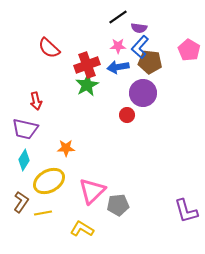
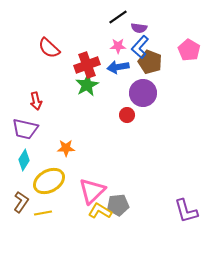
brown pentagon: rotated 15 degrees clockwise
yellow L-shape: moved 18 px right, 18 px up
